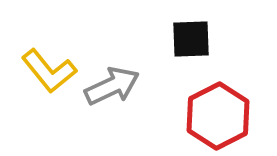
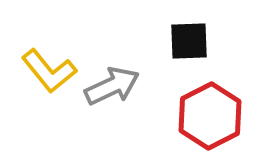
black square: moved 2 px left, 2 px down
red hexagon: moved 8 px left
